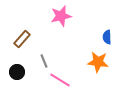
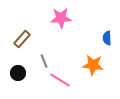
pink star: moved 2 px down; rotated 10 degrees clockwise
blue semicircle: moved 1 px down
orange star: moved 5 px left, 3 px down
black circle: moved 1 px right, 1 px down
